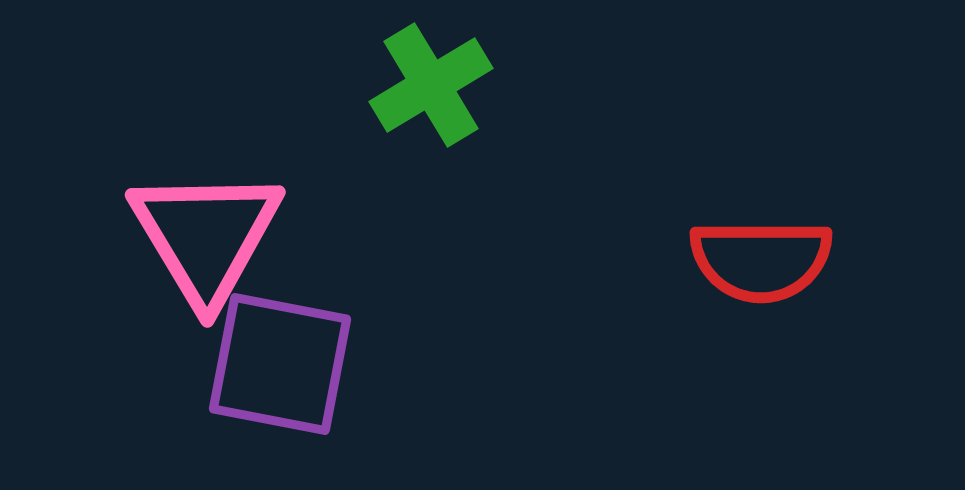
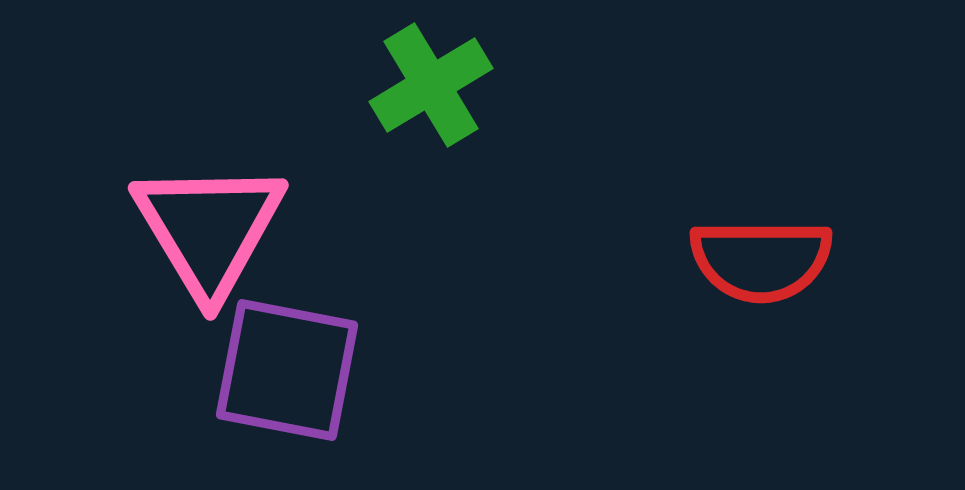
pink triangle: moved 3 px right, 7 px up
purple square: moved 7 px right, 6 px down
